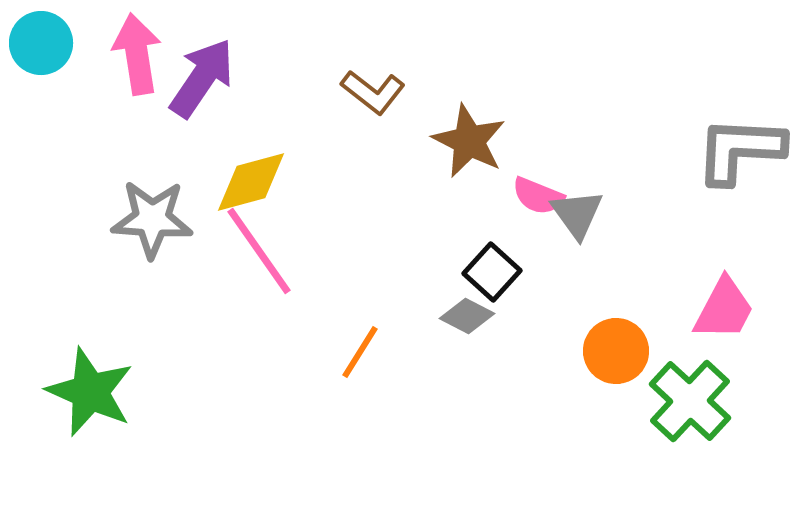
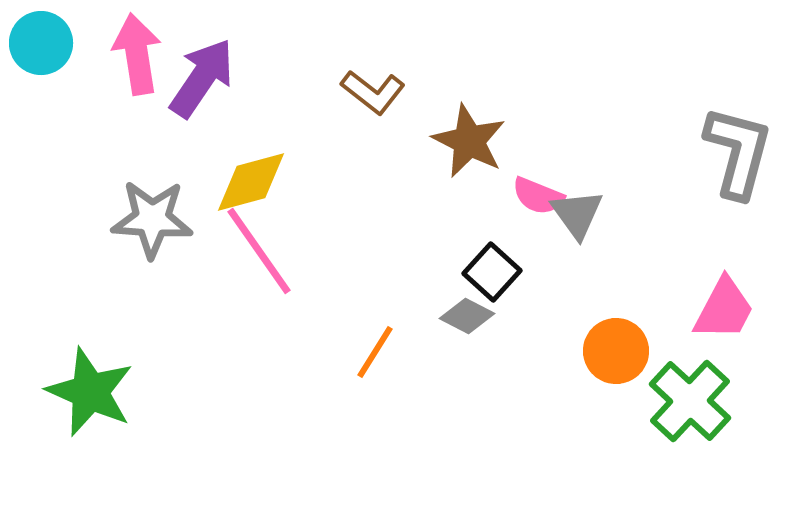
gray L-shape: moved 2 px left, 2 px down; rotated 102 degrees clockwise
orange line: moved 15 px right
